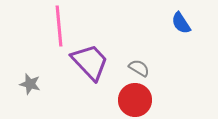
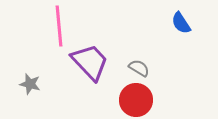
red circle: moved 1 px right
